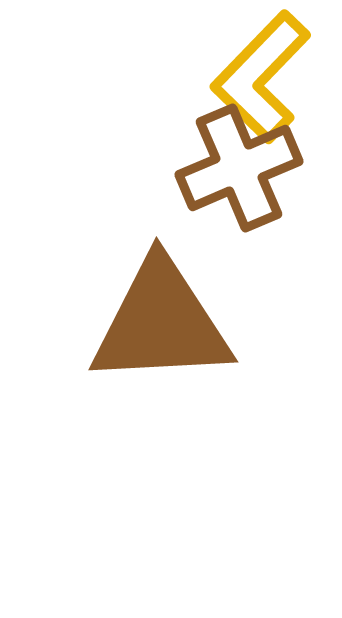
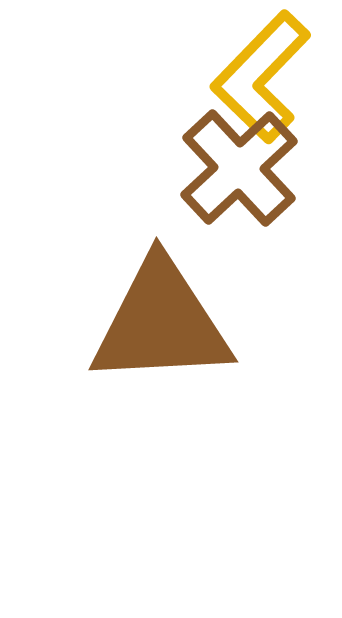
brown cross: rotated 20 degrees counterclockwise
